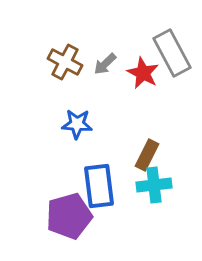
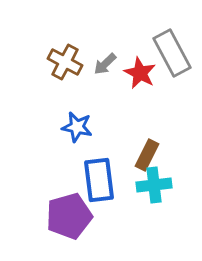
red star: moved 3 px left
blue star: moved 3 px down; rotated 8 degrees clockwise
blue rectangle: moved 6 px up
